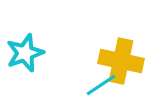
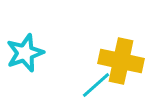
cyan line: moved 5 px left; rotated 8 degrees counterclockwise
